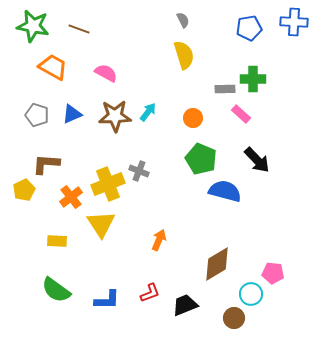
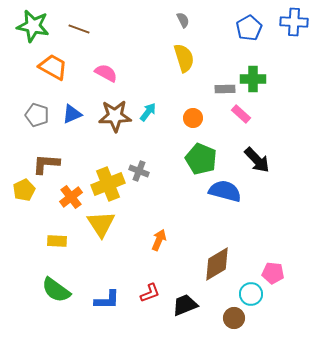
blue pentagon: rotated 20 degrees counterclockwise
yellow semicircle: moved 3 px down
